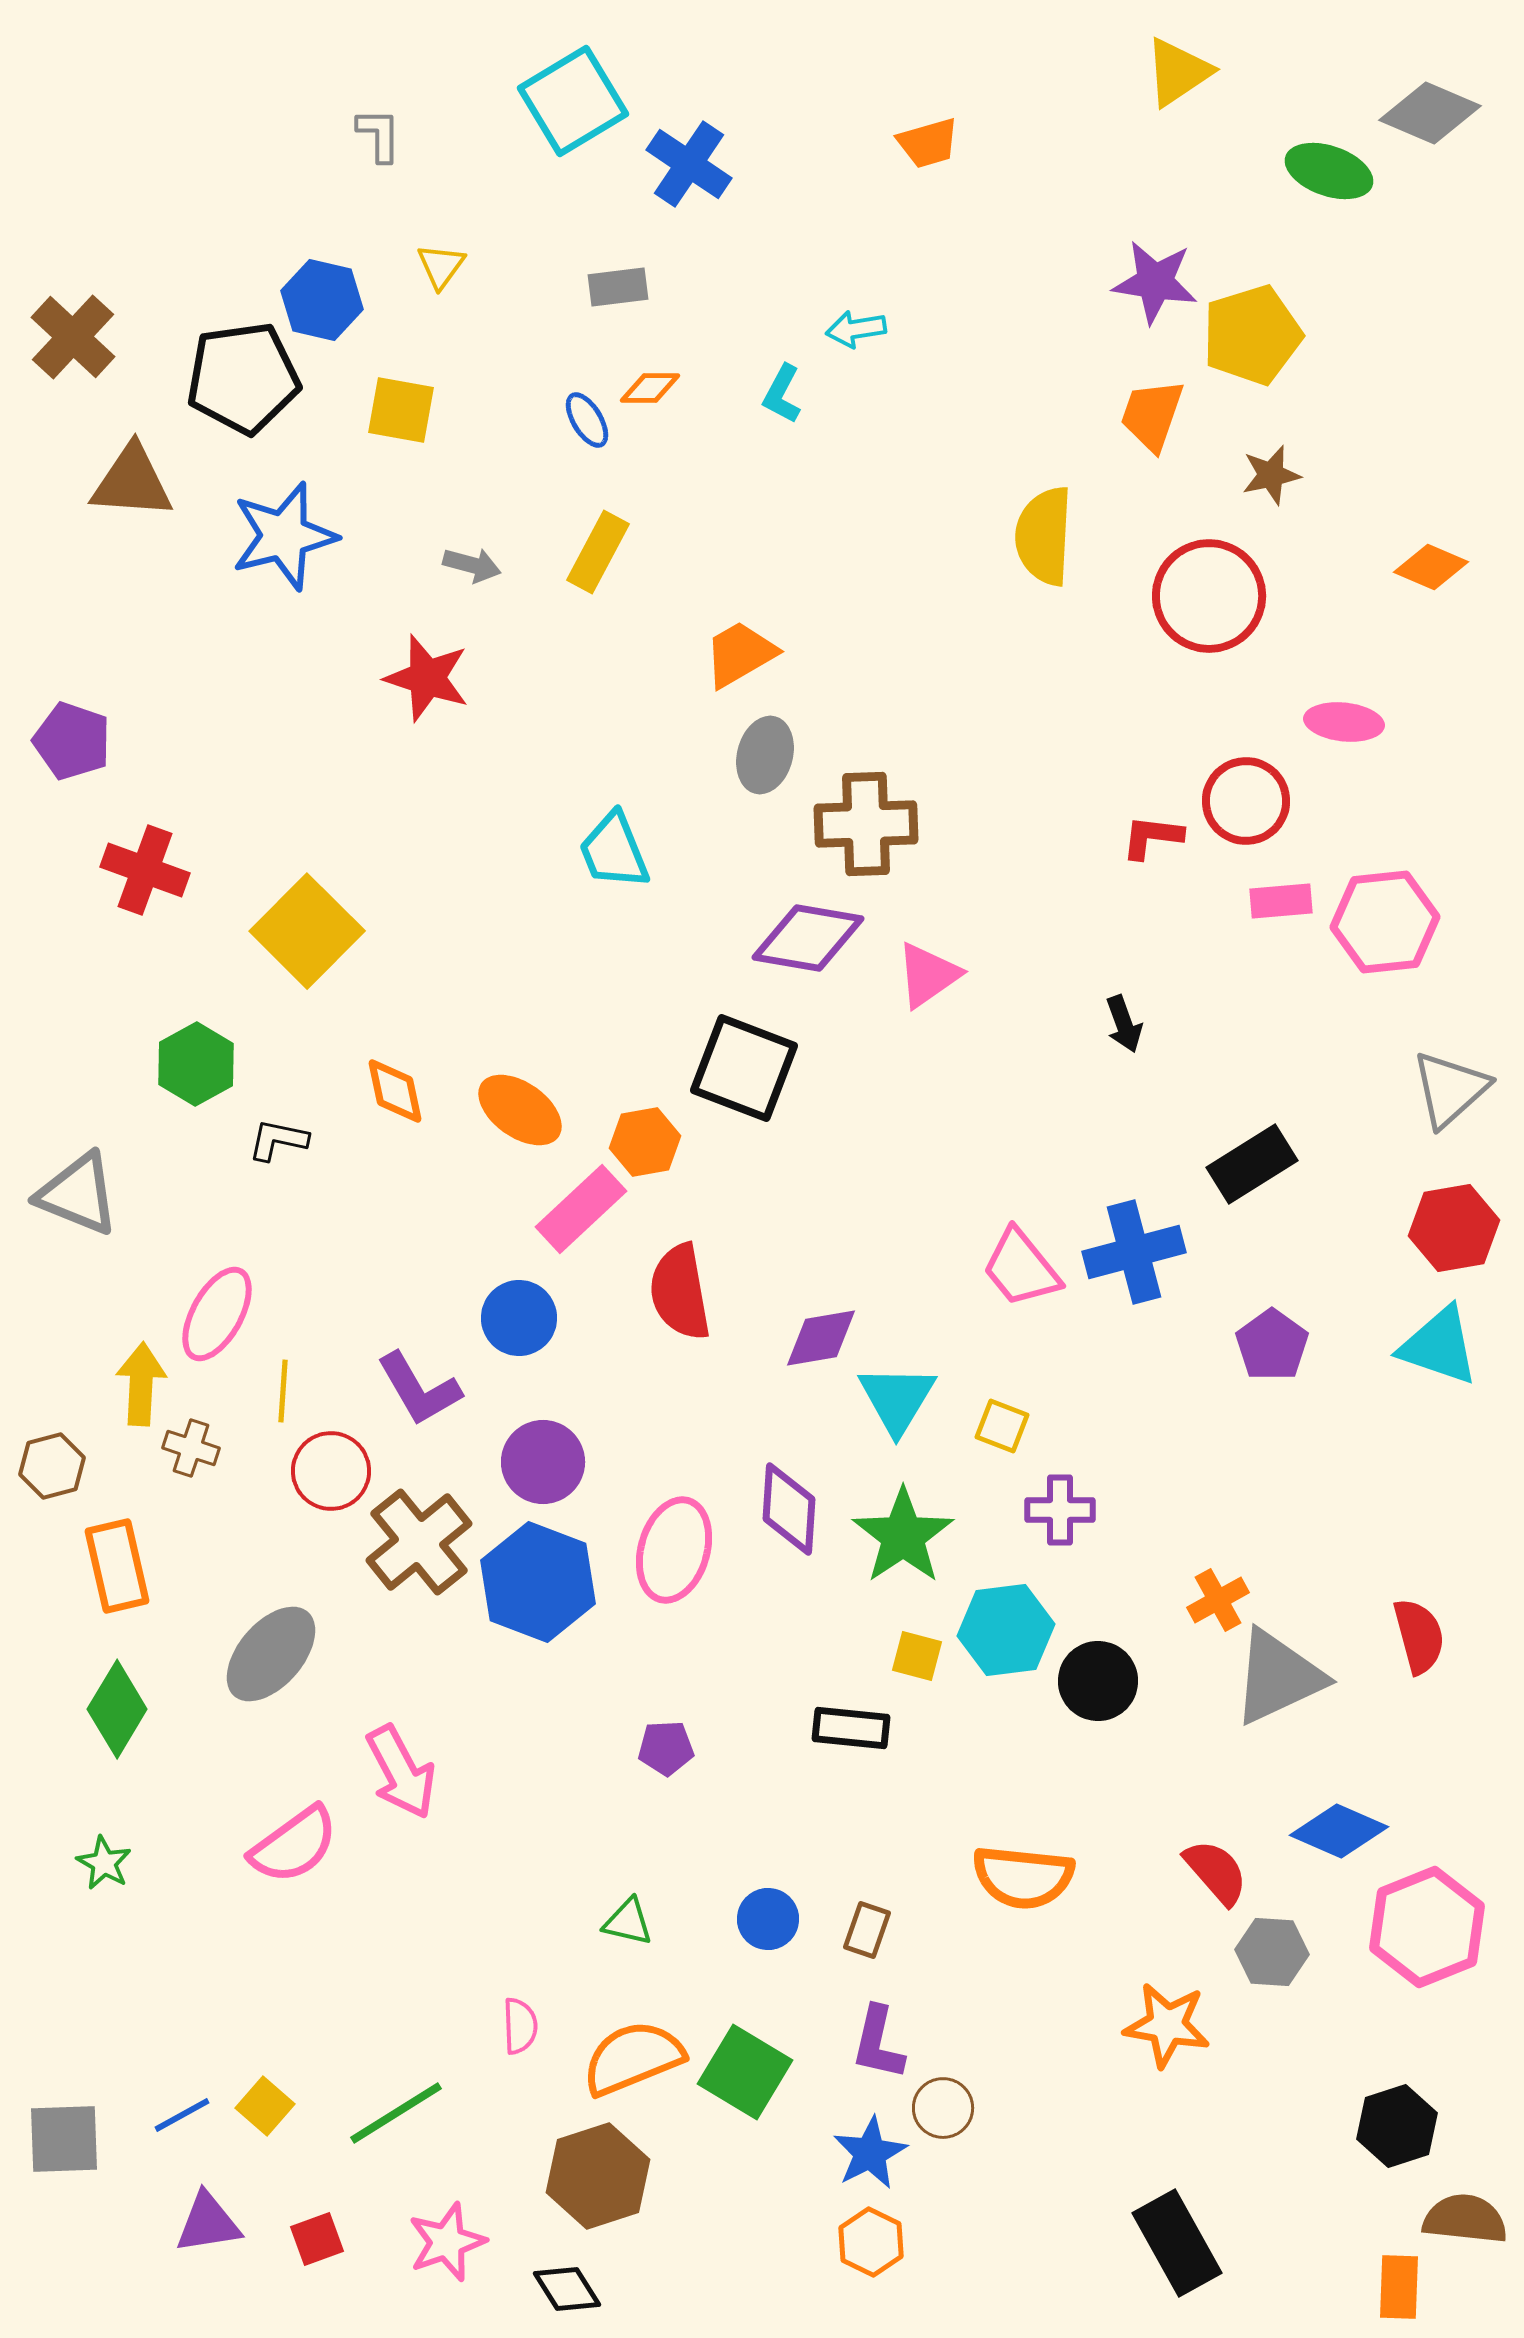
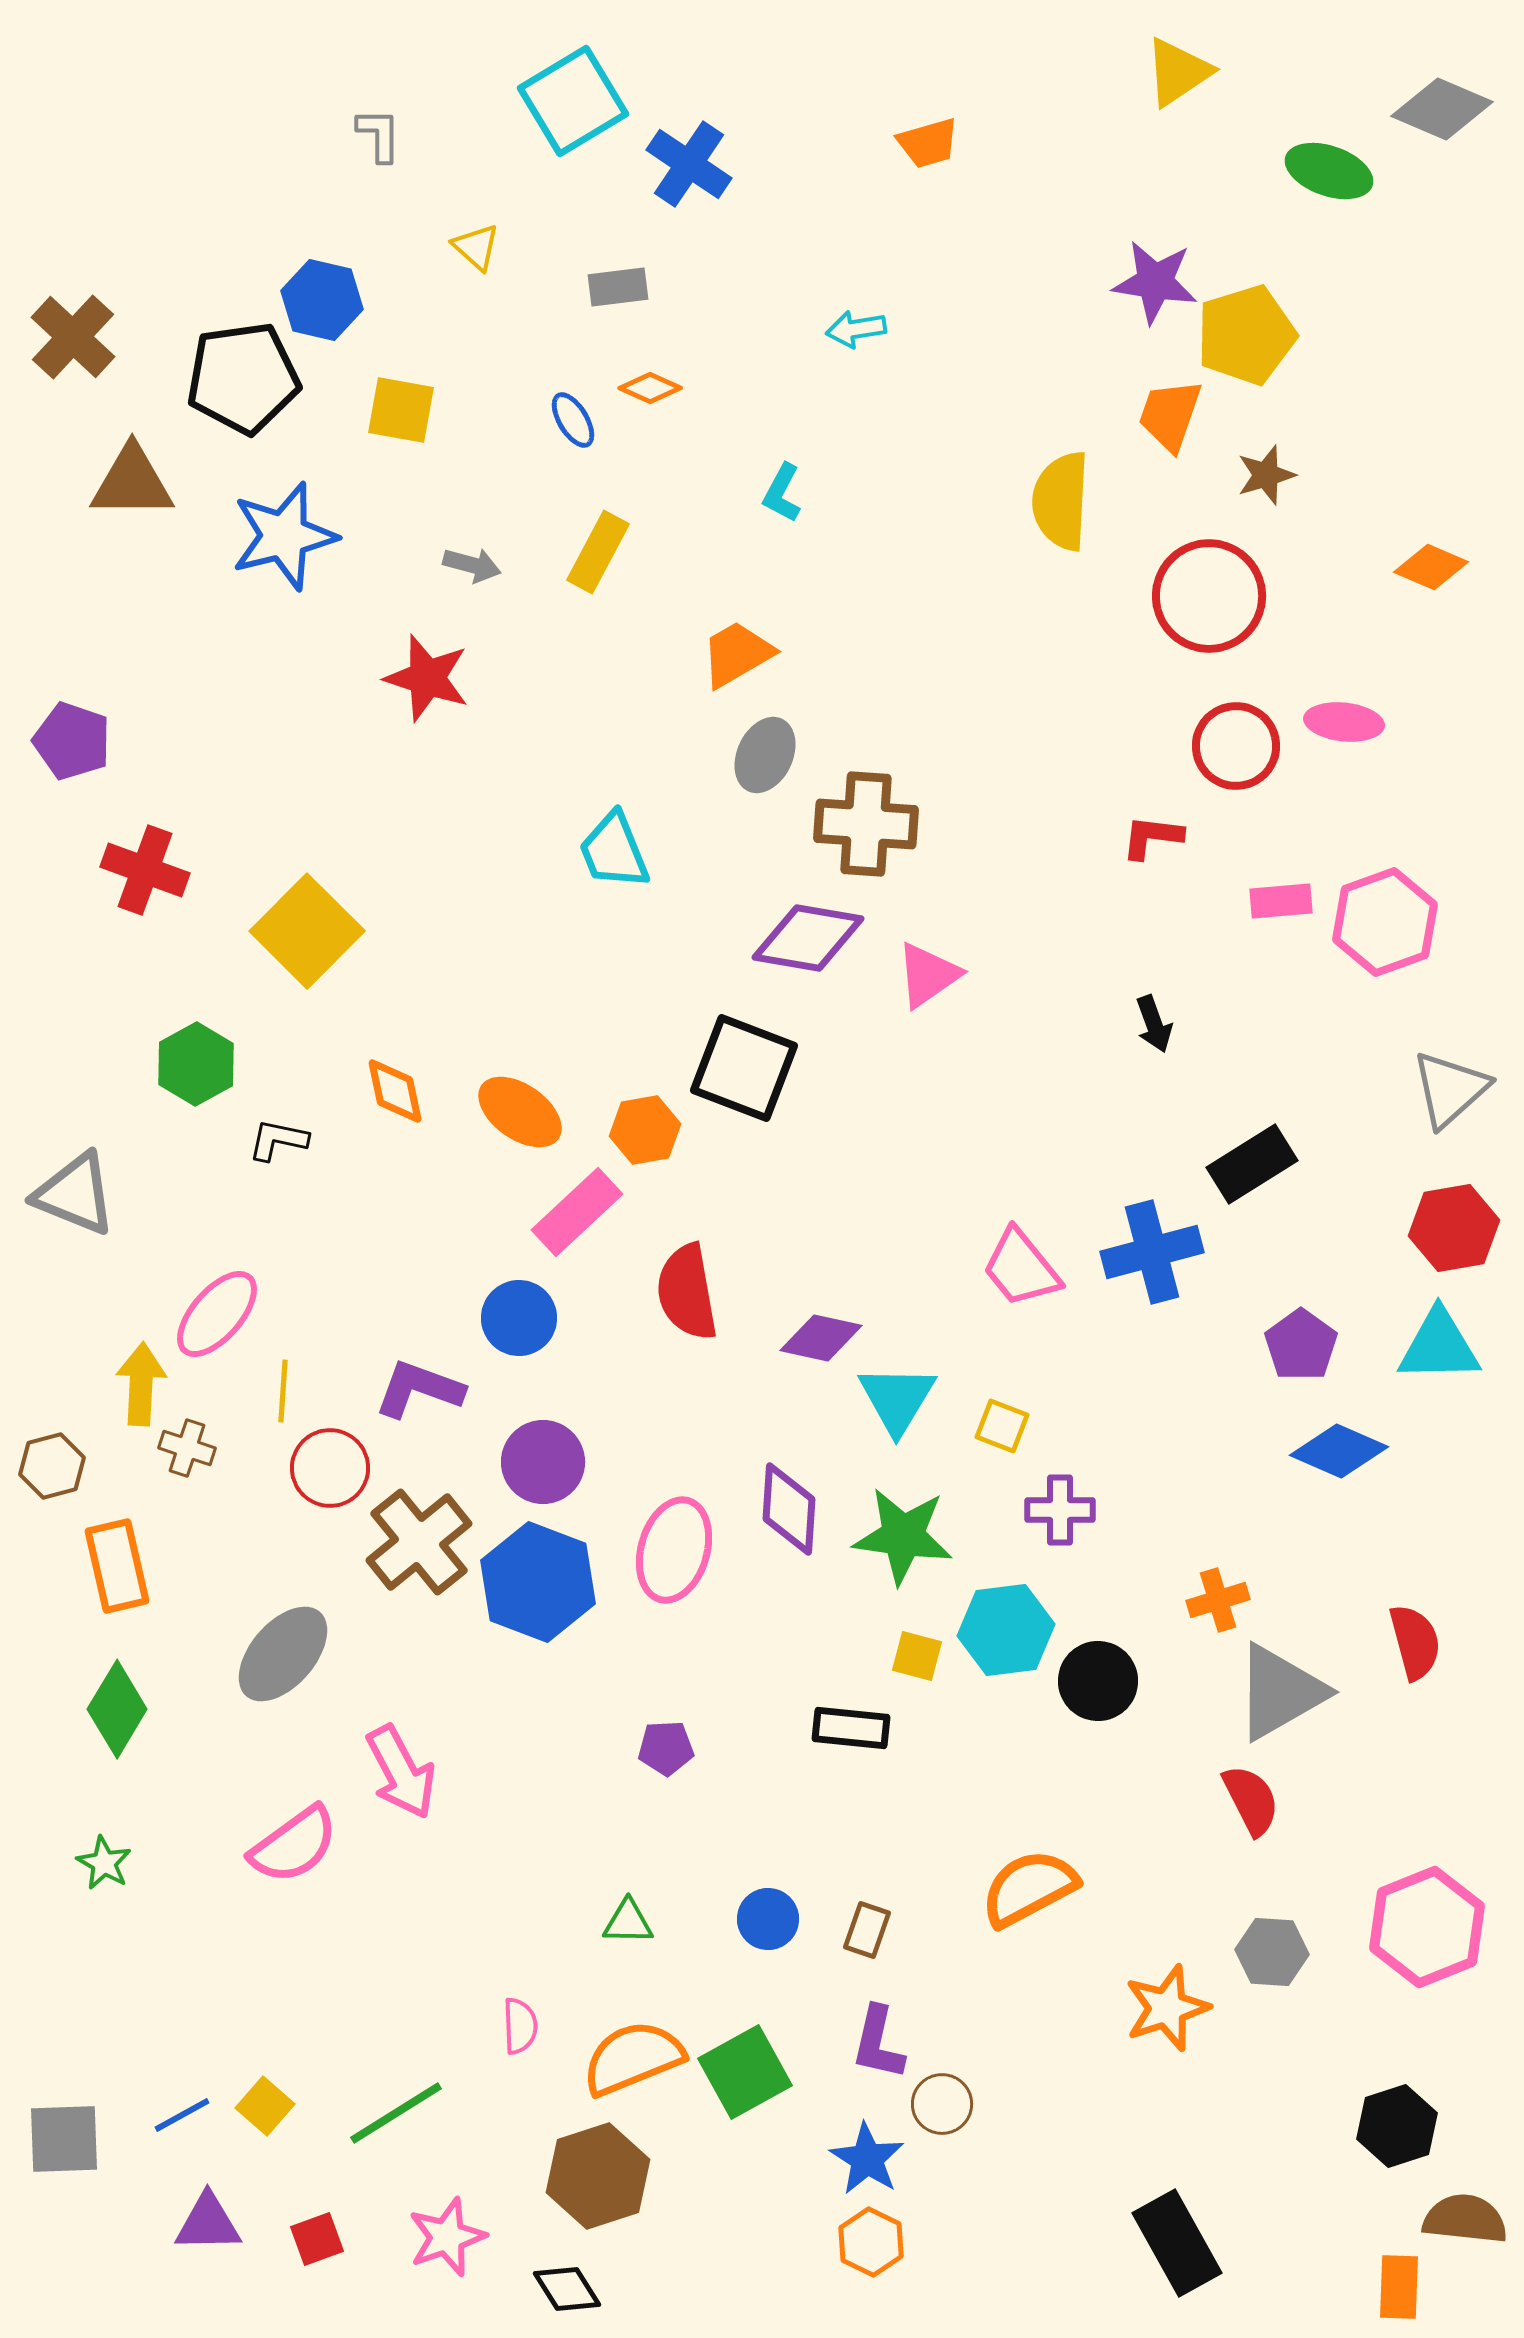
gray diamond at (1430, 113): moved 12 px right, 4 px up
yellow triangle at (441, 266): moved 35 px right, 19 px up; rotated 24 degrees counterclockwise
yellow pentagon at (1252, 335): moved 6 px left
orange diamond at (650, 388): rotated 24 degrees clockwise
cyan L-shape at (782, 394): moved 99 px down
orange trapezoid at (1152, 415): moved 18 px right
blue ellipse at (587, 420): moved 14 px left
brown star at (1271, 475): moved 5 px left; rotated 4 degrees counterclockwise
brown triangle at (132, 482): rotated 4 degrees counterclockwise
yellow semicircle at (1044, 536): moved 17 px right, 35 px up
orange trapezoid at (740, 654): moved 3 px left
gray ellipse at (765, 755): rotated 10 degrees clockwise
red circle at (1246, 801): moved 10 px left, 55 px up
brown cross at (866, 824): rotated 6 degrees clockwise
pink hexagon at (1385, 922): rotated 14 degrees counterclockwise
black arrow at (1124, 1024): moved 30 px right
orange ellipse at (520, 1110): moved 2 px down
orange hexagon at (645, 1142): moved 12 px up
gray triangle at (78, 1194): moved 3 px left
pink rectangle at (581, 1209): moved 4 px left, 3 px down
blue cross at (1134, 1252): moved 18 px right
red semicircle at (680, 1292): moved 7 px right
pink ellipse at (217, 1314): rotated 12 degrees clockwise
purple diamond at (821, 1338): rotated 22 degrees clockwise
purple pentagon at (1272, 1345): moved 29 px right
cyan triangle at (1439, 1346): rotated 20 degrees counterclockwise
purple L-shape at (419, 1389): rotated 140 degrees clockwise
brown cross at (191, 1448): moved 4 px left
red circle at (331, 1471): moved 1 px left, 3 px up
green star at (903, 1536): rotated 30 degrees counterclockwise
orange cross at (1218, 1600): rotated 12 degrees clockwise
red semicircle at (1419, 1636): moved 4 px left, 6 px down
gray ellipse at (271, 1654): moved 12 px right
gray triangle at (1278, 1677): moved 2 px right, 15 px down; rotated 5 degrees counterclockwise
blue diamond at (1339, 1831): moved 380 px up
red semicircle at (1216, 1872): moved 35 px right, 72 px up; rotated 14 degrees clockwise
orange semicircle at (1023, 1877): moved 6 px right, 11 px down; rotated 146 degrees clockwise
green triangle at (628, 1922): rotated 12 degrees counterclockwise
orange star at (1167, 2025): moved 17 px up; rotated 28 degrees counterclockwise
green square at (745, 2072): rotated 30 degrees clockwise
brown circle at (943, 2108): moved 1 px left, 4 px up
blue star at (870, 2153): moved 3 px left, 6 px down; rotated 12 degrees counterclockwise
purple triangle at (208, 2223): rotated 8 degrees clockwise
pink star at (447, 2242): moved 5 px up
